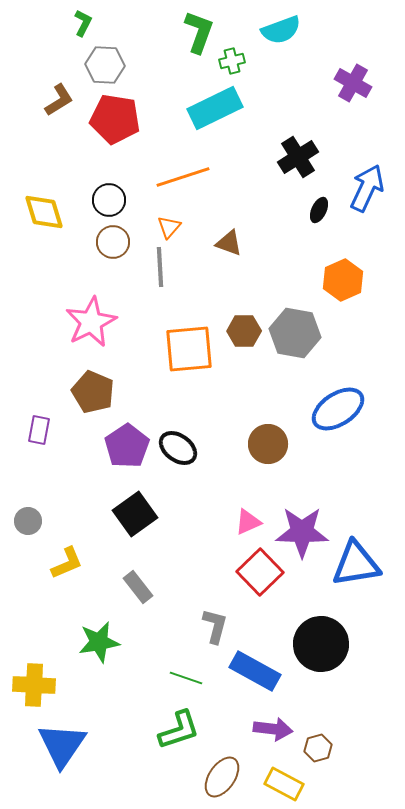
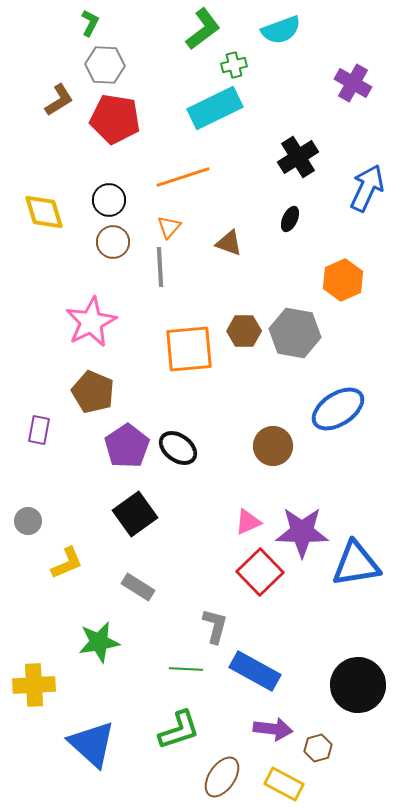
green L-shape at (83, 23): moved 7 px right
green L-shape at (199, 32): moved 4 px right, 3 px up; rotated 33 degrees clockwise
green cross at (232, 61): moved 2 px right, 4 px down
black ellipse at (319, 210): moved 29 px left, 9 px down
brown circle at (268, 444): moved 5 px right, 2 px down
gray rectangle at (138, 587): rotated 20 degrees counterclockwise
black circle at (321, 644): moved 37 px right, 41 px down
green line at (186, 678): moved 9 px up; rotated 16 degrees counterclockwise
yellow cross at (34, 685): rotated 6 degrees counterclockwise
blue triangle at (62, 745): moved 30 px right, 1 px up; rotated 22 degrees counterclockwise
